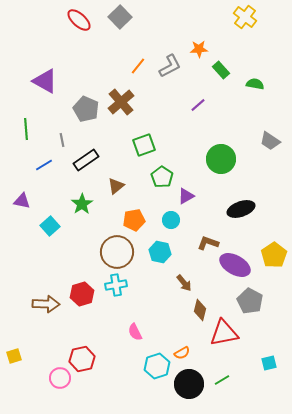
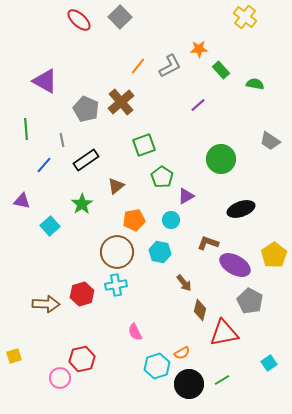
blue line at (44, 165): rotated 18 degrees counterclockwise
cyan square at (269, 363): rotated 21 degrees counterclockwise
